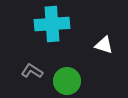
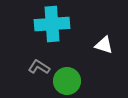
gray L-shape: moved 7 px right, 4 px up
